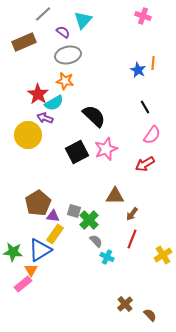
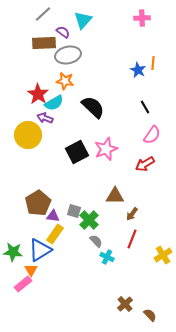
pink cross: moved 1 px left, 2 px down; rotated 21 degrees counterclockwise
brown rectangle: moved 20 px right, 1 px down; rotated 20 degrees clockwise
black semicircle: moved 1 px left, 9 px up
